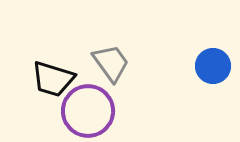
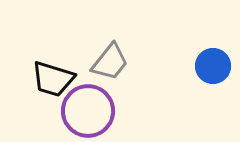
gray trapezoid: moved 1 px left, 1 px up; rotated 75 degrees clockwise
